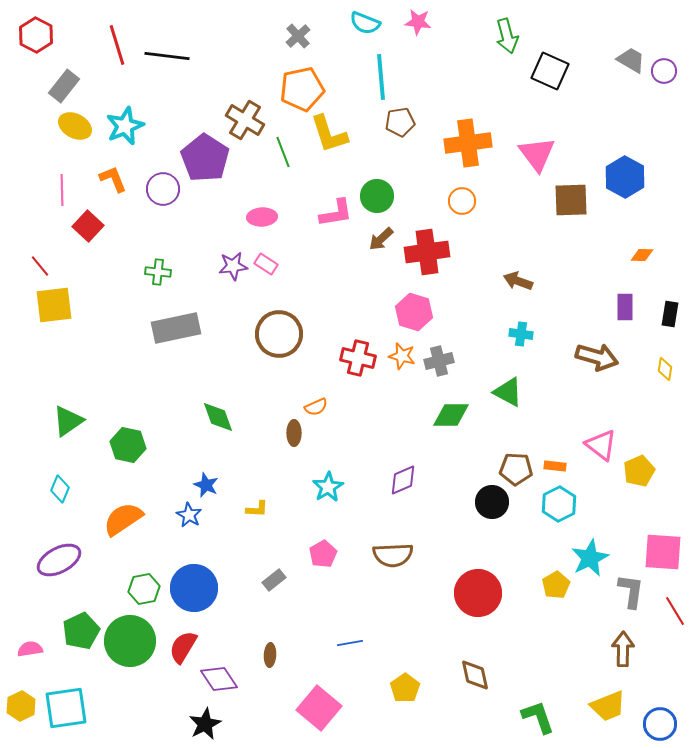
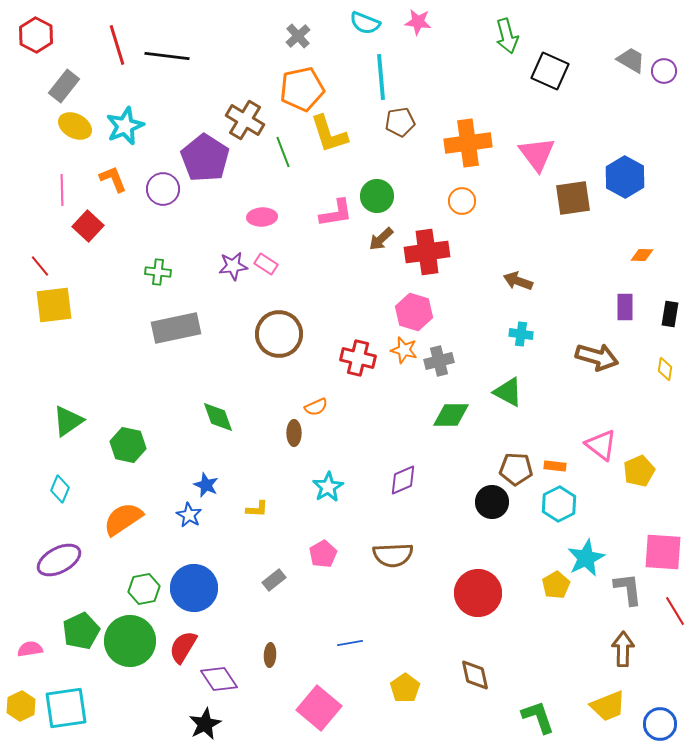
brown square at (571, 200): moved 2 px right, 2 px up; rotated 6 degrees counterclockwise
orange star at (402, 356): moved 2 px right, 6 px up
cyan star at (590, 558): moved 4 px left
gray L-shape at (631, 591): moved 3 px left, 2 px up; rotated 15 degrees counterclockwise
